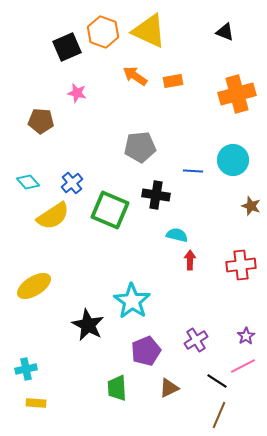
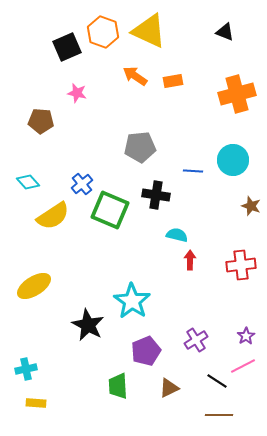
blue cross: moved 10 px right, 1 px down
green trapezoid: moved 1 px right, 2 px up
brown line: rotated 68 degrees clockwise
